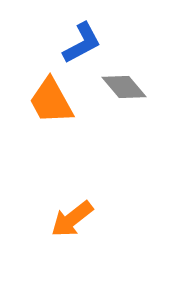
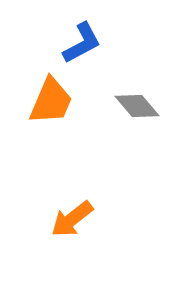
gray diamond: moved 13 px right, 19 px down
orange trapezoid: rotated 128 degrees counterclockwise
